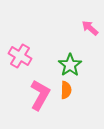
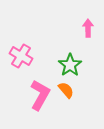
pink arrow: moved 2 px left; rotated 48 degrees clockwise
pink cross: moved 1 px right
orange semicircle: rotated 42 degrees counterclockwise
